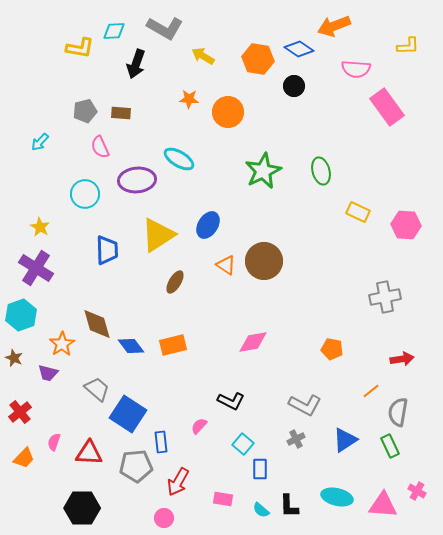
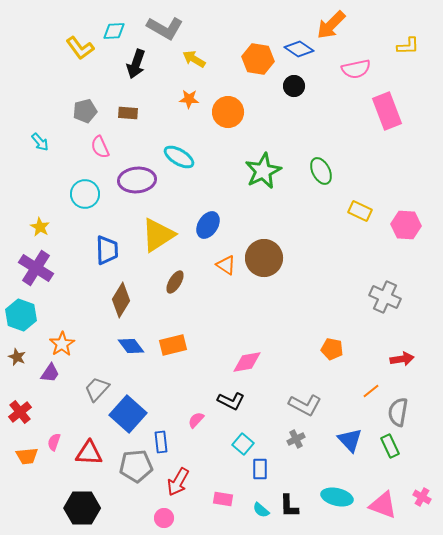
orange arrow at (334, 26): moved 3 px left, 1 px up; rotated 24 degrees counterclockwise
yellow L-shape at (80, 48): rotated 44 degrees clockwise
yellow arrow at (203, 56): moved 9 px left, 3 px down
pink semicircle at (356, 69): rotated 16 degrees counterclockwise
pink rectangle at (387, 107): moved 4 px down; rotated 15 degrees clockwise
brown rectangle at (121, 113): moved 7 px right
cyan arrow at (40, 142): rotated 84 degrees counterclockwise
cyan ellipse at (179, 159): moved 2 px up
green ellipse at (321, 171): rotated 12 degrees counterclockwise
yellow rectangle at (358, 212): moved 2 px right, 1 px up
brown circle at (264, 261): moved 3 px up
gray cross at (385, 297): rotated 36 degrees clockwise
cyan hexagon at (21, 315): rotated 20 degrees counterclockwise
brown diamond at (97, 324): moved 24 px right, 24 px up; rotated 48 degrees clockwise
pink diamond at (253, 342): moved 6 px left, 20 px down
brown star at (14, 358): moved 3 px right, 1 px up
purple trapezoid at (48, 373): moved 2 px right; rotated 70 degrees counterclockwise
gray trapezoid at (97, 389): rotated 88 degrees counterclockwise
blue square at (128, 414): rotated 9 degrees clockwise
pink semicircle at (199, 426): moved 3 px left, 6 px up
blue triangle at (345, 440): moved 5 px right; rotated 40 degrees counterclockwise
orange trapezoid at (24, 458): moved 3 px right, 2 px up; rotated 40 degrees clockwise
pink cross at (417, 491): moved 5 px right, 6 px down
pink triangle at (383, 505): rotated 16 degrees clockwise
